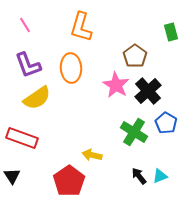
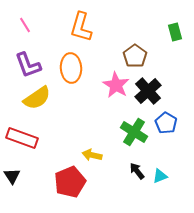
green rectangle: moved 4 px right
black arrow: moved 2 px left, 5 px up
red pentagon: moved 1 px right, 1 px down; rotated 12 degrees clockwise
